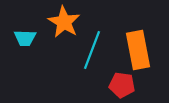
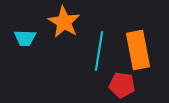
cyan line: moved 7 px right, 1 px down; rotated 12 degrees counterclockwise
